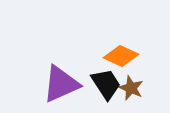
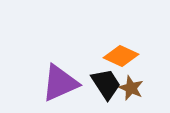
purple triangle: moved 1 px left, 1 px up
